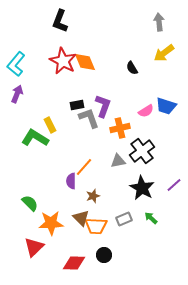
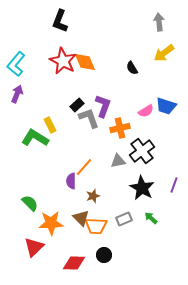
black rectangle: rotated 32 degrees counterclockwise
purple line: rotated 28 degrees counterclockwise
